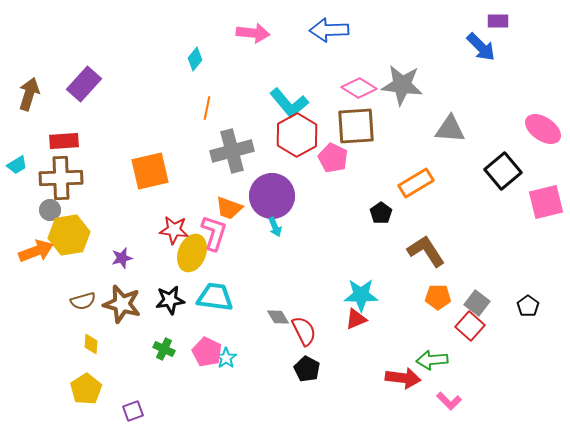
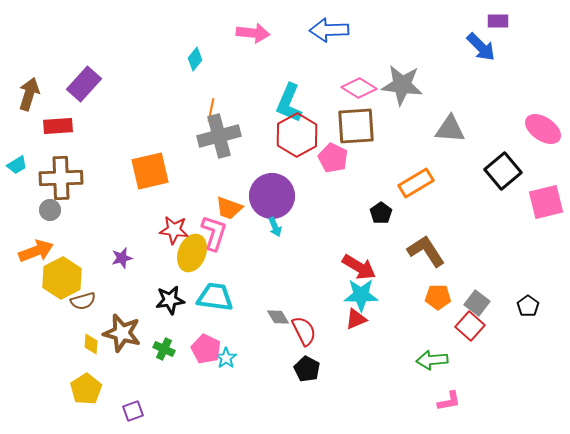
cyan L-shape at (289, 103): rotated 63 degrees clockwise
orange line at (207, 108): moved 4 px right, 2 px down
red rectangle at (64, 141): moved 6 px left, 15 px up
gray cross at (232, 151): moved 13 px left, 15 px up
yellow hexagon at (69, 235): moved 7 px left, 43 px down; rotated 18 degrees counterclockwise
brown star at (122, 304): moved 29 px down
pink pentagon at (207, 352): moved 1 px left, 3 px up
red arrow at (403, 378): moved 44 px left, 111 px up; rotated 24 degrees clockwise
pink L-shape at (449, 401): rotated 55 degrees counterclockwise
